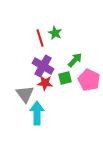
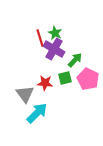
purple cross: moved 11 px right, 17 px up
pink pentagon: moved 1 px left, 1 px up
cyan arrow: rotated 45 degrees clockwise
